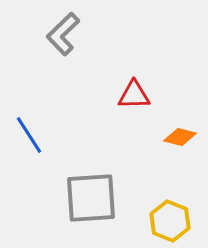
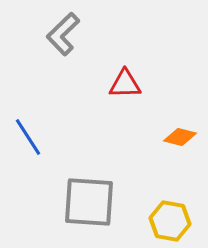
red triangle: moved 9 px left, 11 px up
blue line: moved 1 px left, 2 px down
gray square: moved 2 px left, 4 px down; rotated 8 degrees clockwise
yellow hexagon: rotated 12 degrees counterclockwise
